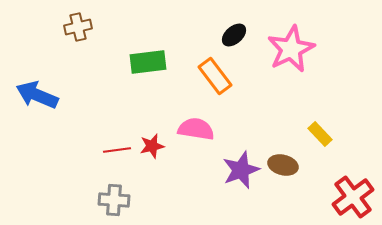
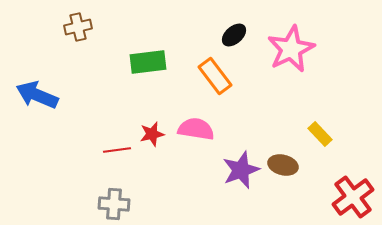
red star: moved 12 px up
gray cross: moved 4 px down
